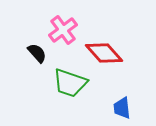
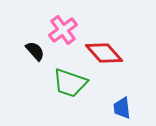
black semicircle: moved 2 px left, 2 px up
